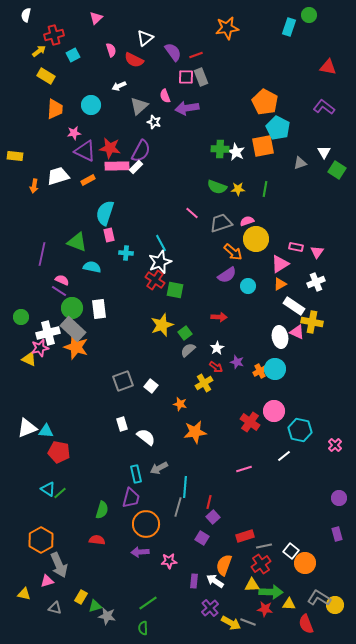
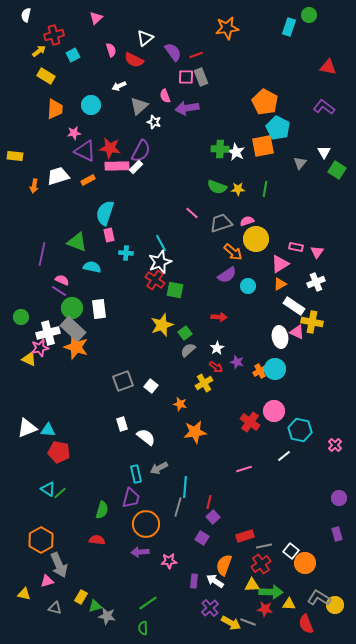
gray triangle at (300, 163): rotated 32 degrees counterclockwise
cyan triangle at (46, 431): moved 2 px right, 1 px up
